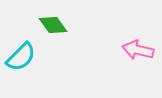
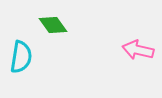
cyan semicircle: rotated 36 degrees counterclockwise
